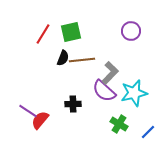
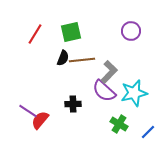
red line: moved 8 px left
gray L-shape: moved 1 px left, 1 px up
